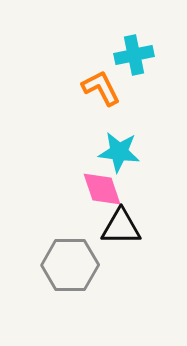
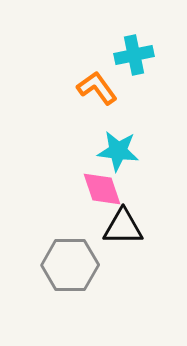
orange L-shape: moved 4 px left; rotated 9 degrees counterclockwise
cyan star: moved 1 px left, 1 px up
black triangle: moved 2 px right
